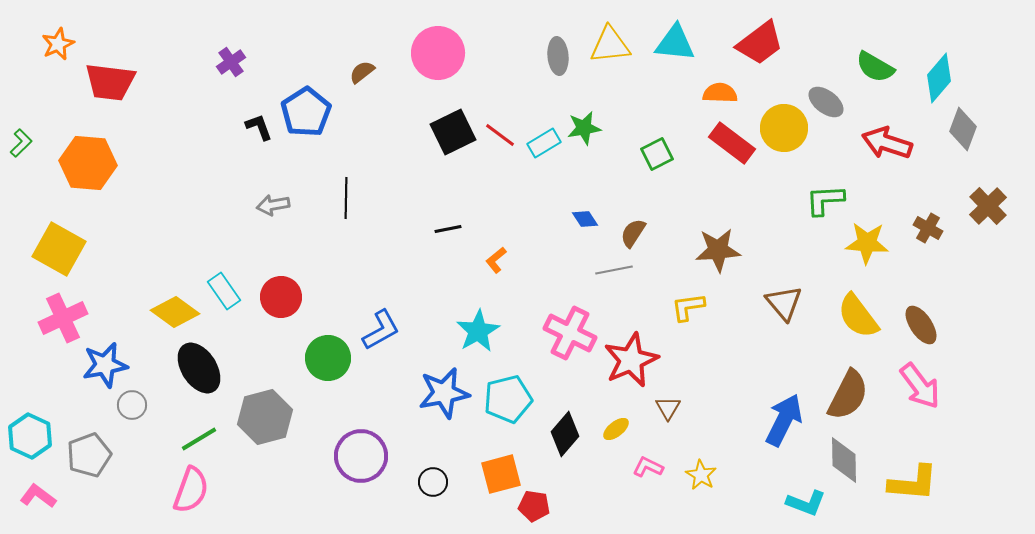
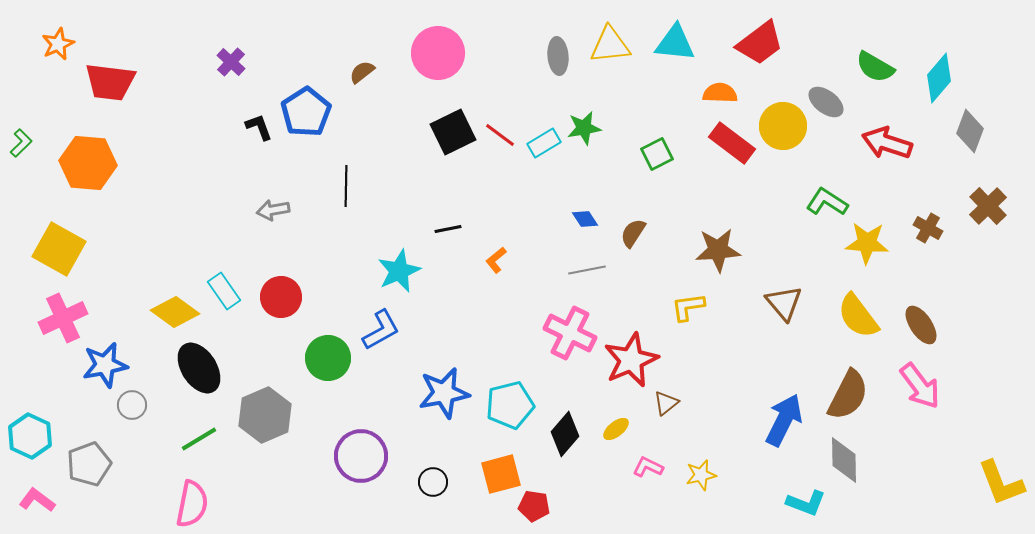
purple cross at (231, 62): rotated 12 degrees counterclockwise
yellow circle at (784, 128): moved 1 px left, 2 px up
gray diamond at (963, 129): moved 7 px right, 2 px down
black line at (346, 198): moved 12 px up
green L-shape at (825, 200): moved 2 px right, 2 px down; rotated 36 degrees clockwise
gray arrow at (273, 205): moved 5 px down
gray line at (614, 270): moved 27 px left
cyan star at (478, 331): moved 79 px left, 60 px up; rotated 6 degrees clockwise
cyan pentagon at (508, 399): moved 2 px right, 6 px down
brown triangle at (668, 408): moved 2 px left, 5 px up; rotated 20 degrees clockwise
gray hexagon at (265, 417): moved 2 px up; rotated 8 degrees counterclockwise
gray pentagon at (89, 455): moved 9 px down
yellow star at (701, 475): rotated 28 degrees clockwise
yellow L-shape at (913, 483): moved 88 px right; rotated 64 degrees clockwise
pink semicircle at (191, 490): moved 1 px right, 14 px down; rotated 9 degrees counterclockwise
pink L-shape at (38, 496): moved 1 px left, 4 px down
